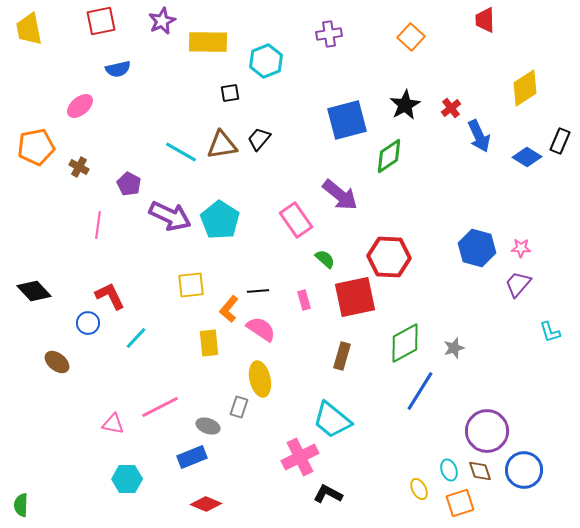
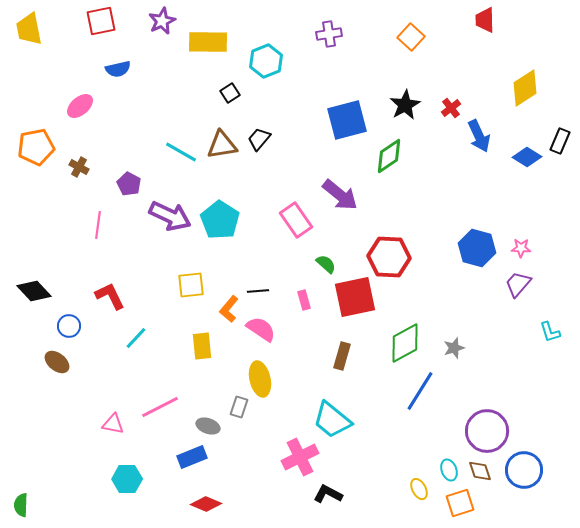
black square at (230, 93): rotated 24 degrees counterclockwise
green semicircle at (325, 259): moved 1 px right, 5 px down
blue circle at (88, 323): moved 19 px left, 3 px down
yellow rectangle at (209, 343): moved 7 px left, 3 px down
